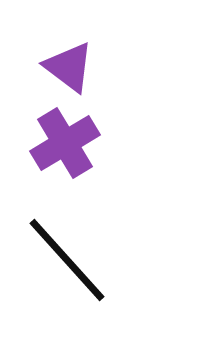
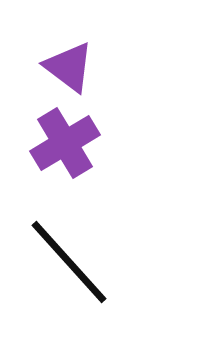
black line: moved 2 px right, 2 px down
